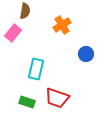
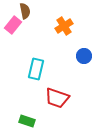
brown semicircle: rotated 21 degrees counterclockwise
orange cross: moved 2 px right, 1 px down
pink rectangle: moved 8 px up
blue circle: moved 2 px left, 2 px down
green rectangle: moved 19 px down
